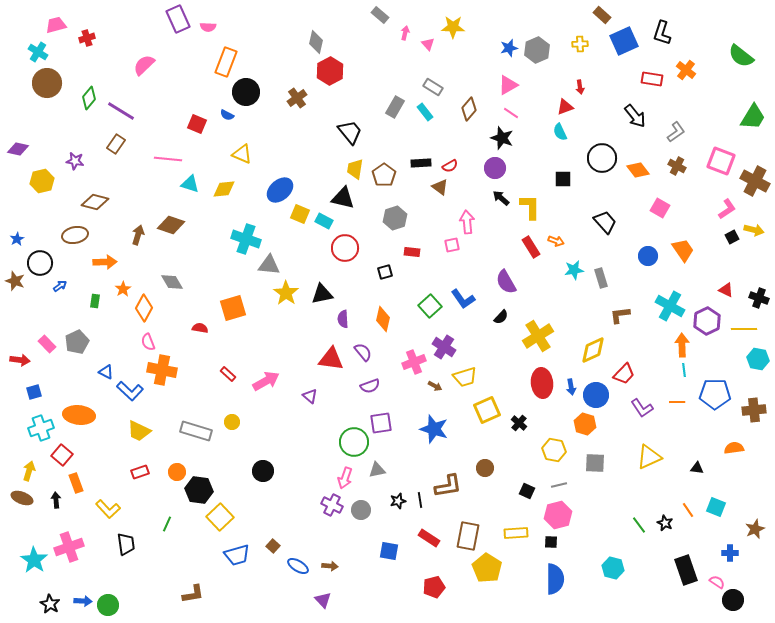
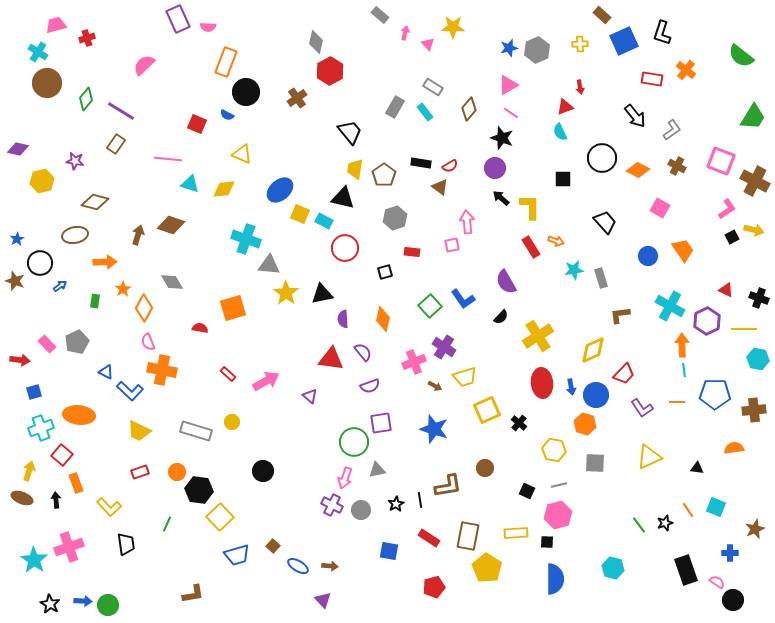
green diamond at (89, 98): moved 3 px left, 1 px down
gray L-shape at (676, 132): moved 4 px left, 2 px up
black rectangle at (421, 163): rotated 12 degrees clockwise
orange diamond at (638, 170): rotated 25 degrees counterclockwise
black star at (398, 501): moved 2 px left, 3 px down; rotated 14 degrees counterclockwise
yellow L-shape at (108, 509): moved 1 px right, 2 px up
black star at (665, 523): rotated 28 degrees clockwise
black square at (551, 542): moved 4 px left
